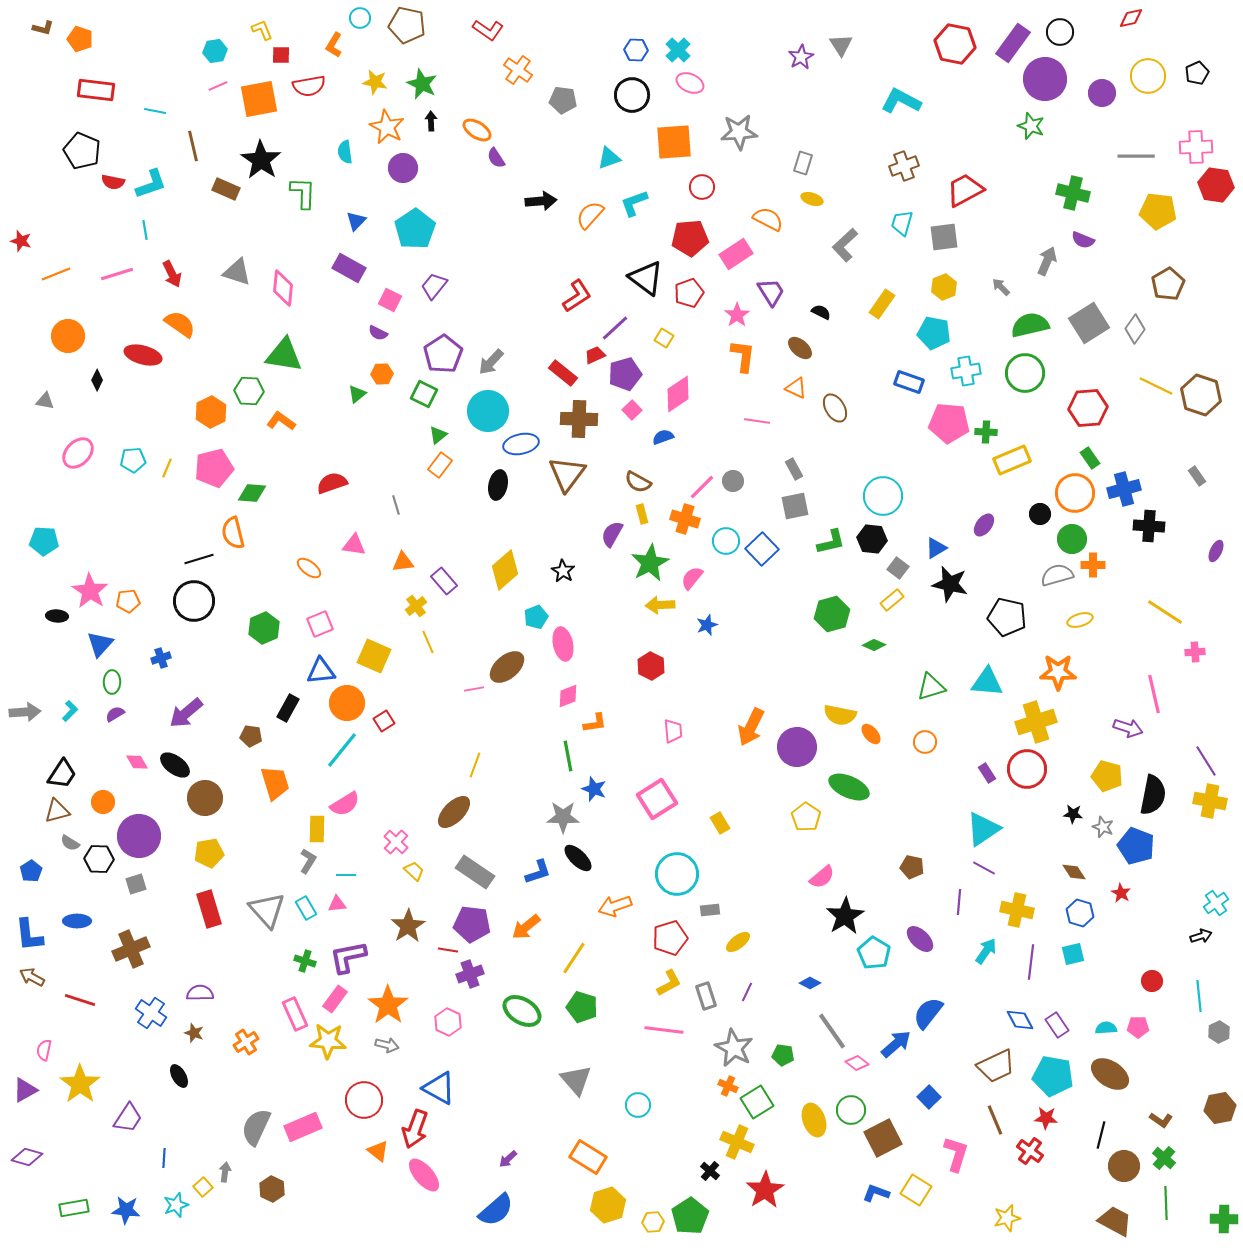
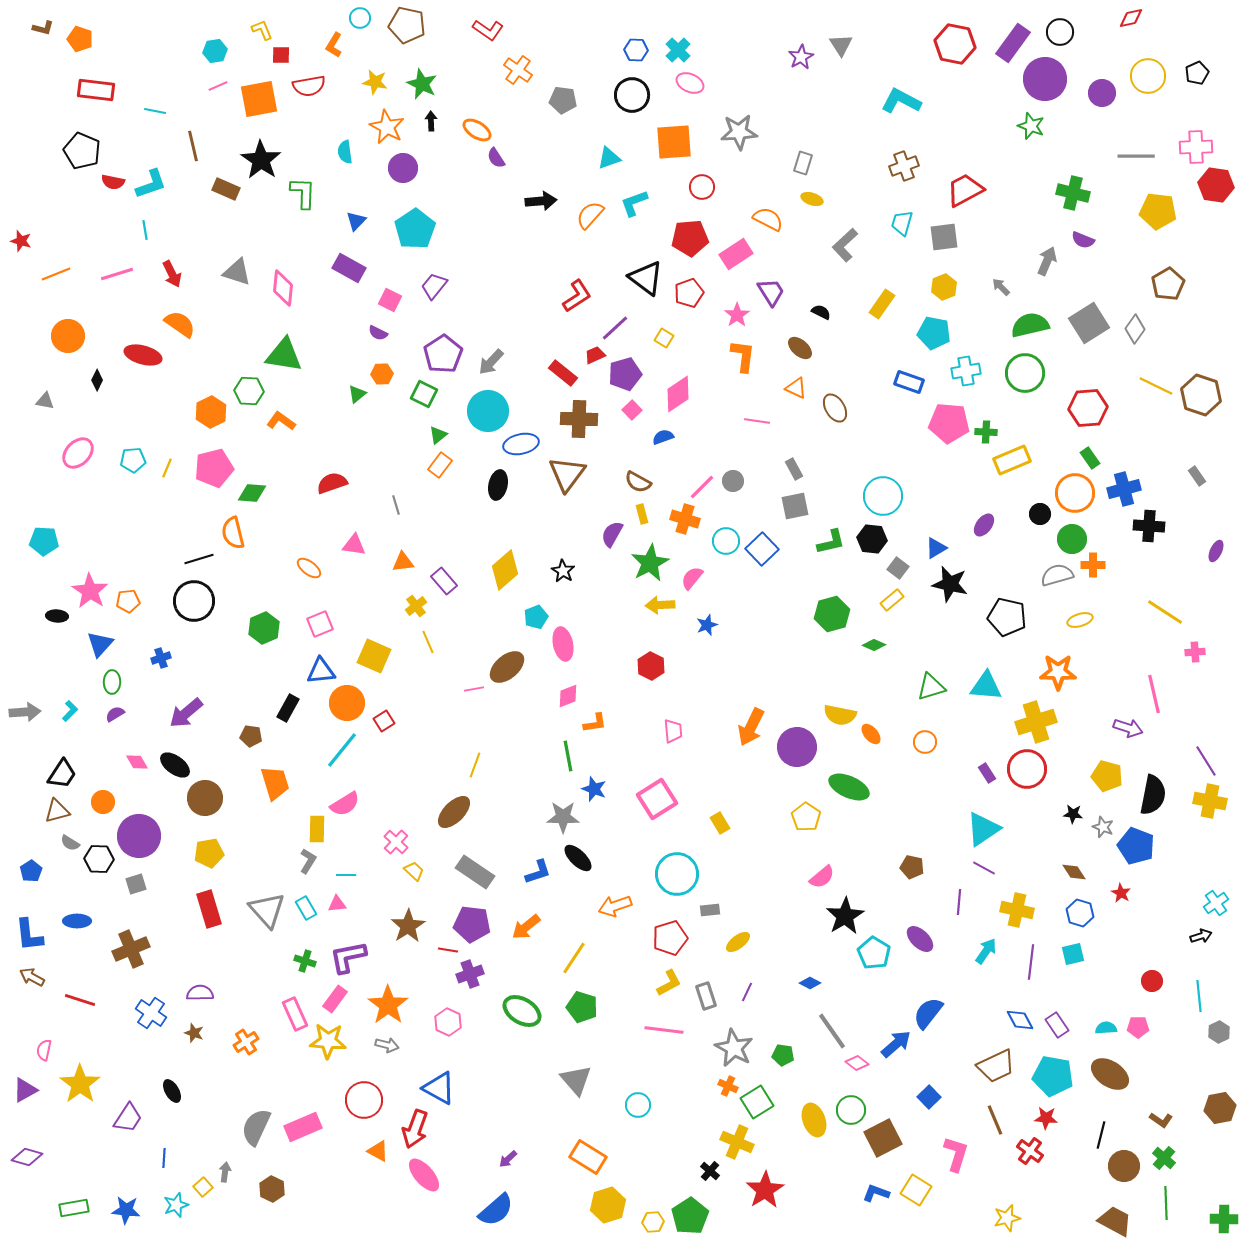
cyan triangle at (987, 682): moved 1 px left, 4 px down
black ellipse at (179, 1076): moved 7 px left, 15 px down
orange triangle at (378, 1151): rotated 10 degrees counterclockwise
